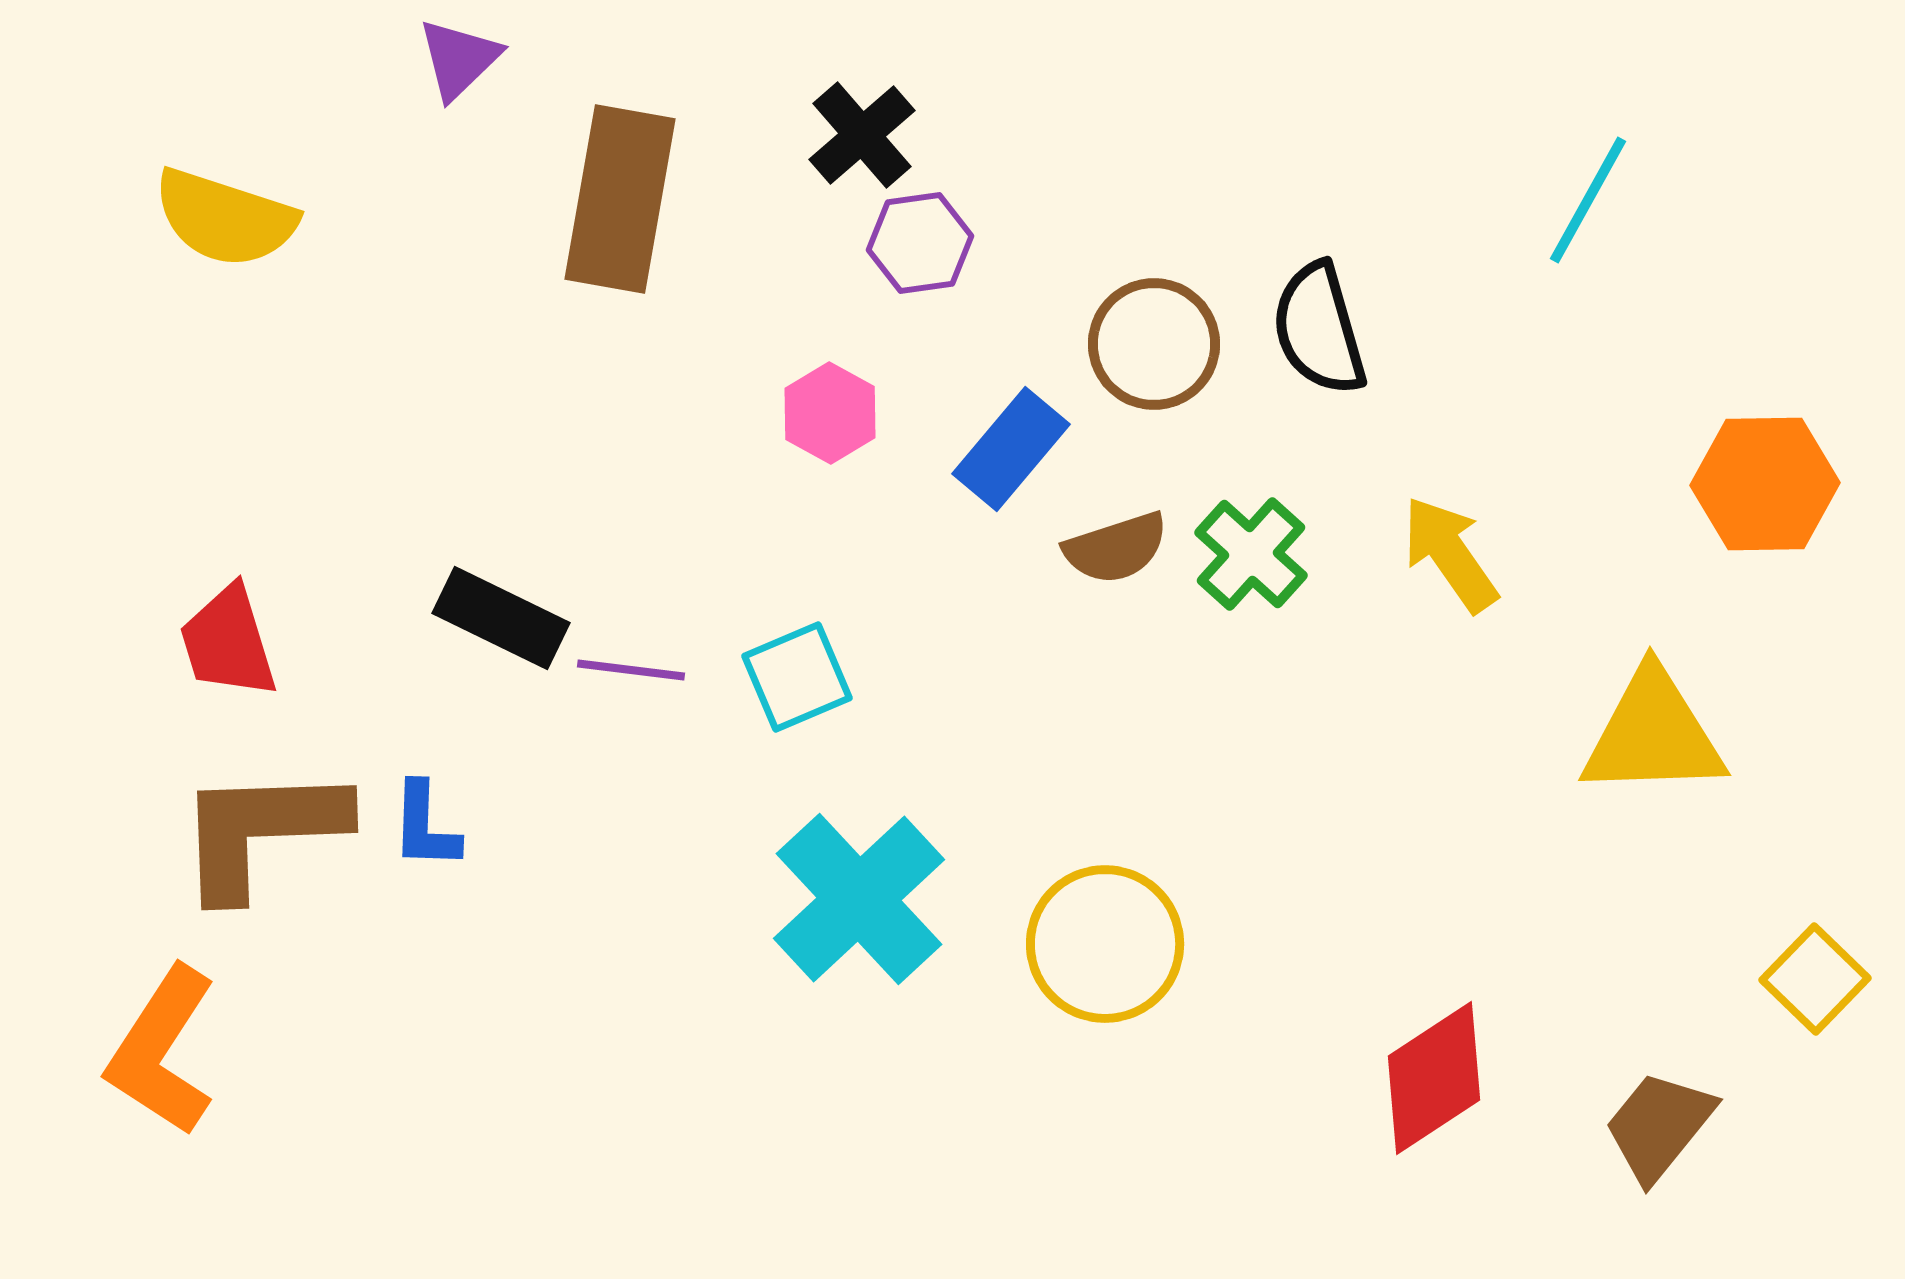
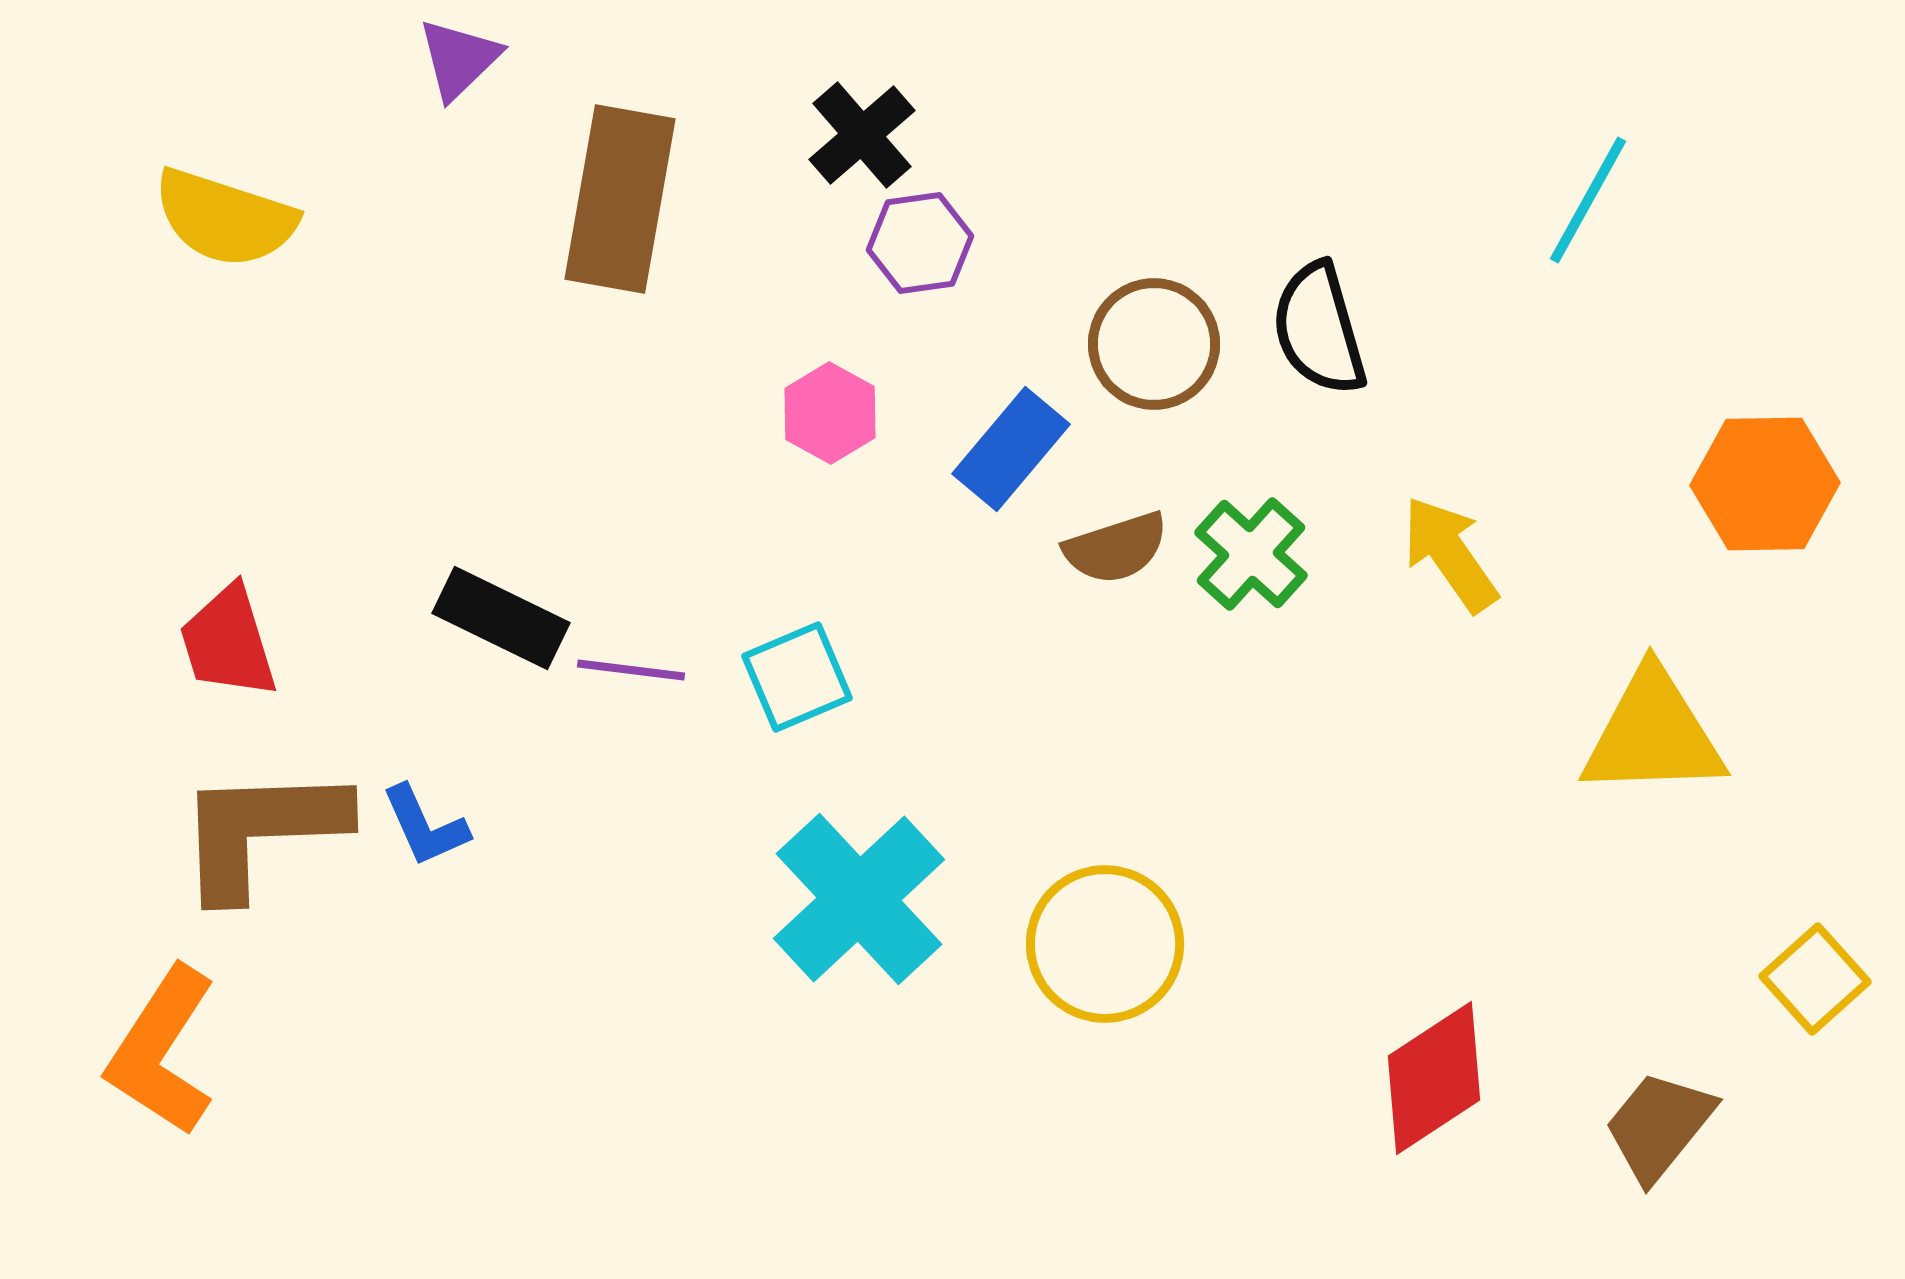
blue L-shape: rotated 26 degrees counterclockwise
yellow square: rotated 4 degrees clockwise
